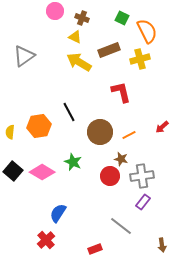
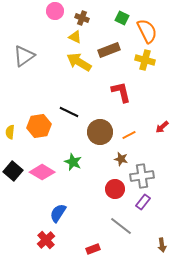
yellow cross: moved 5 px right, 1 px down; rotated 30 degrees clockwise
black line: rotated 36 degrees counterclockwise
red circle: moved 5 px right, 13 px down
red rectangle: moved 2 px left
